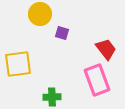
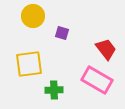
yellow circle: moved 7 px left, 2 px down
yellow square: moved 11 px right
pink rectangle: rotated 40 degrees counterclockwise
green cross: moved 2 px right, 7 px up
